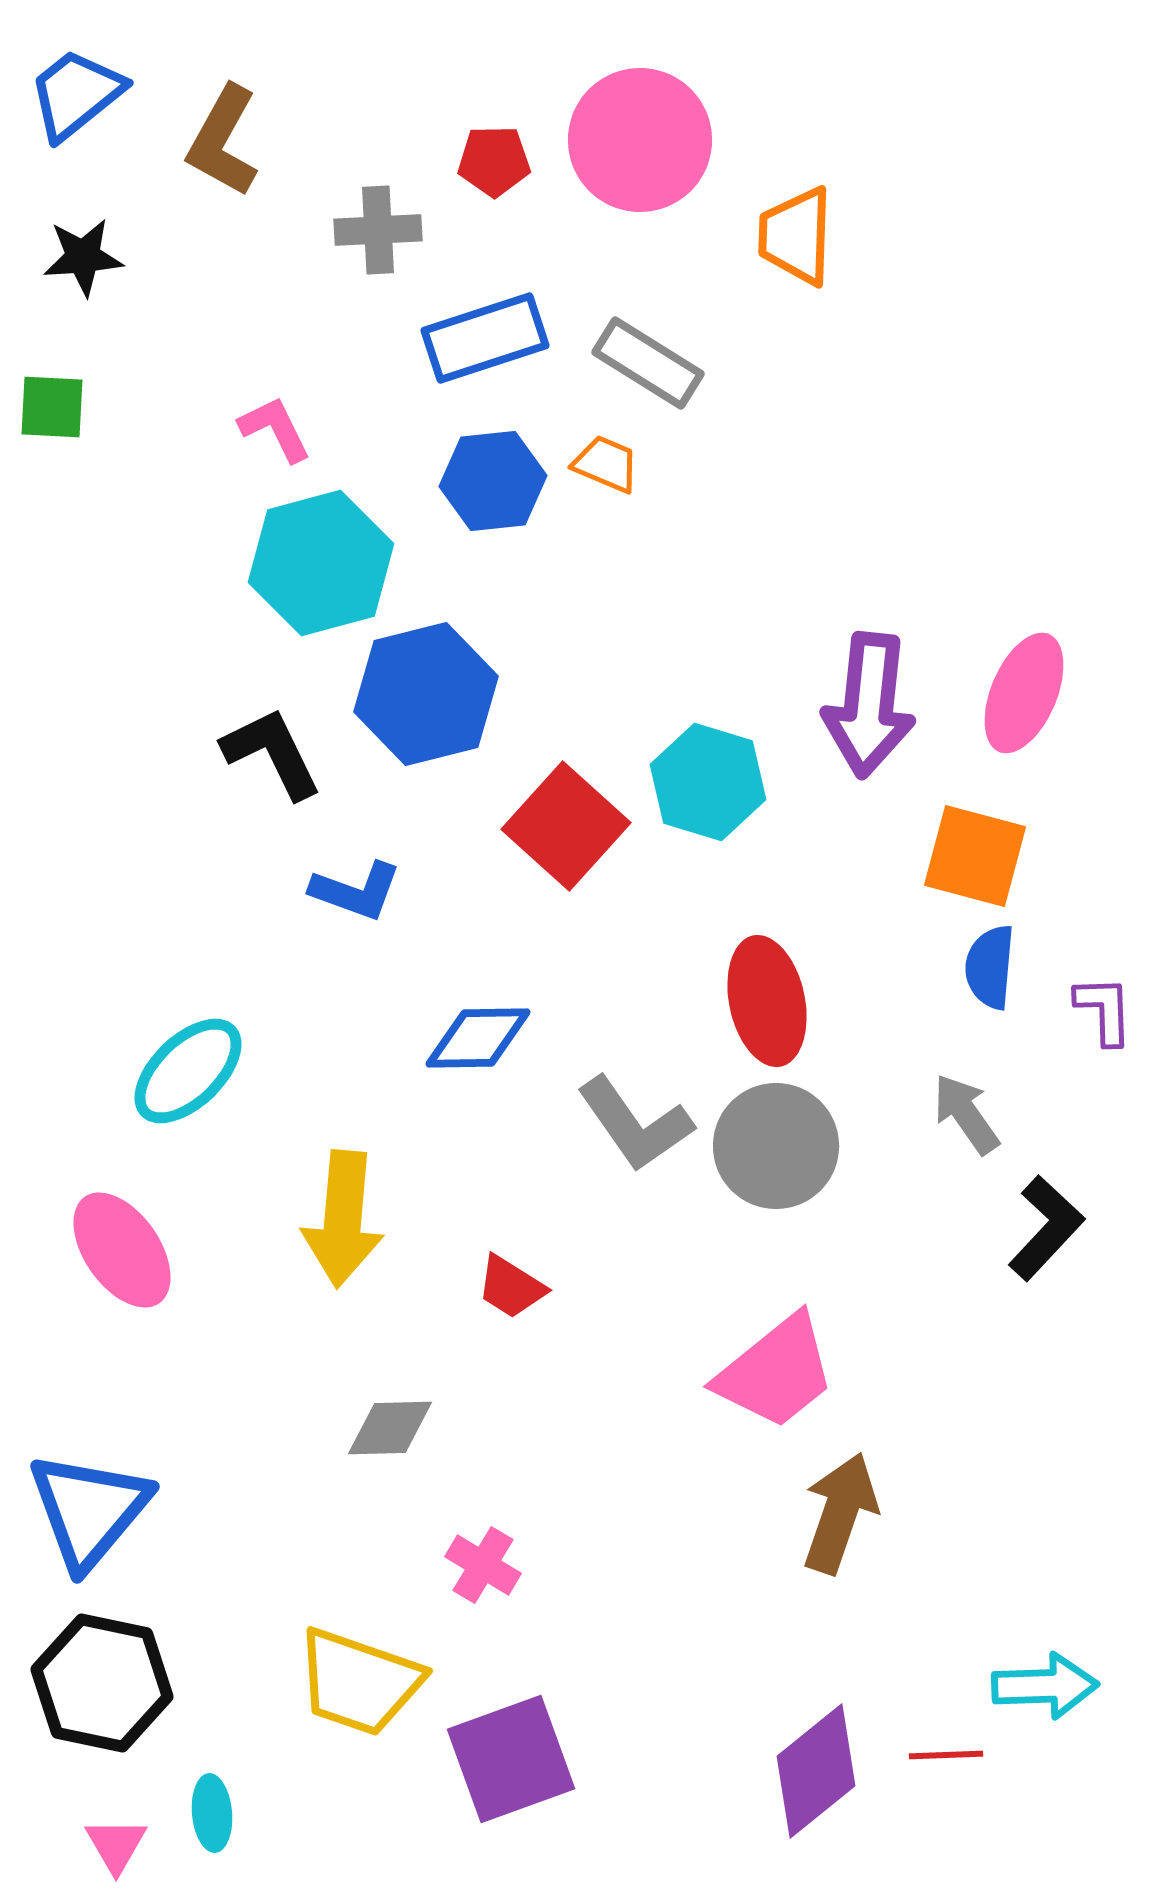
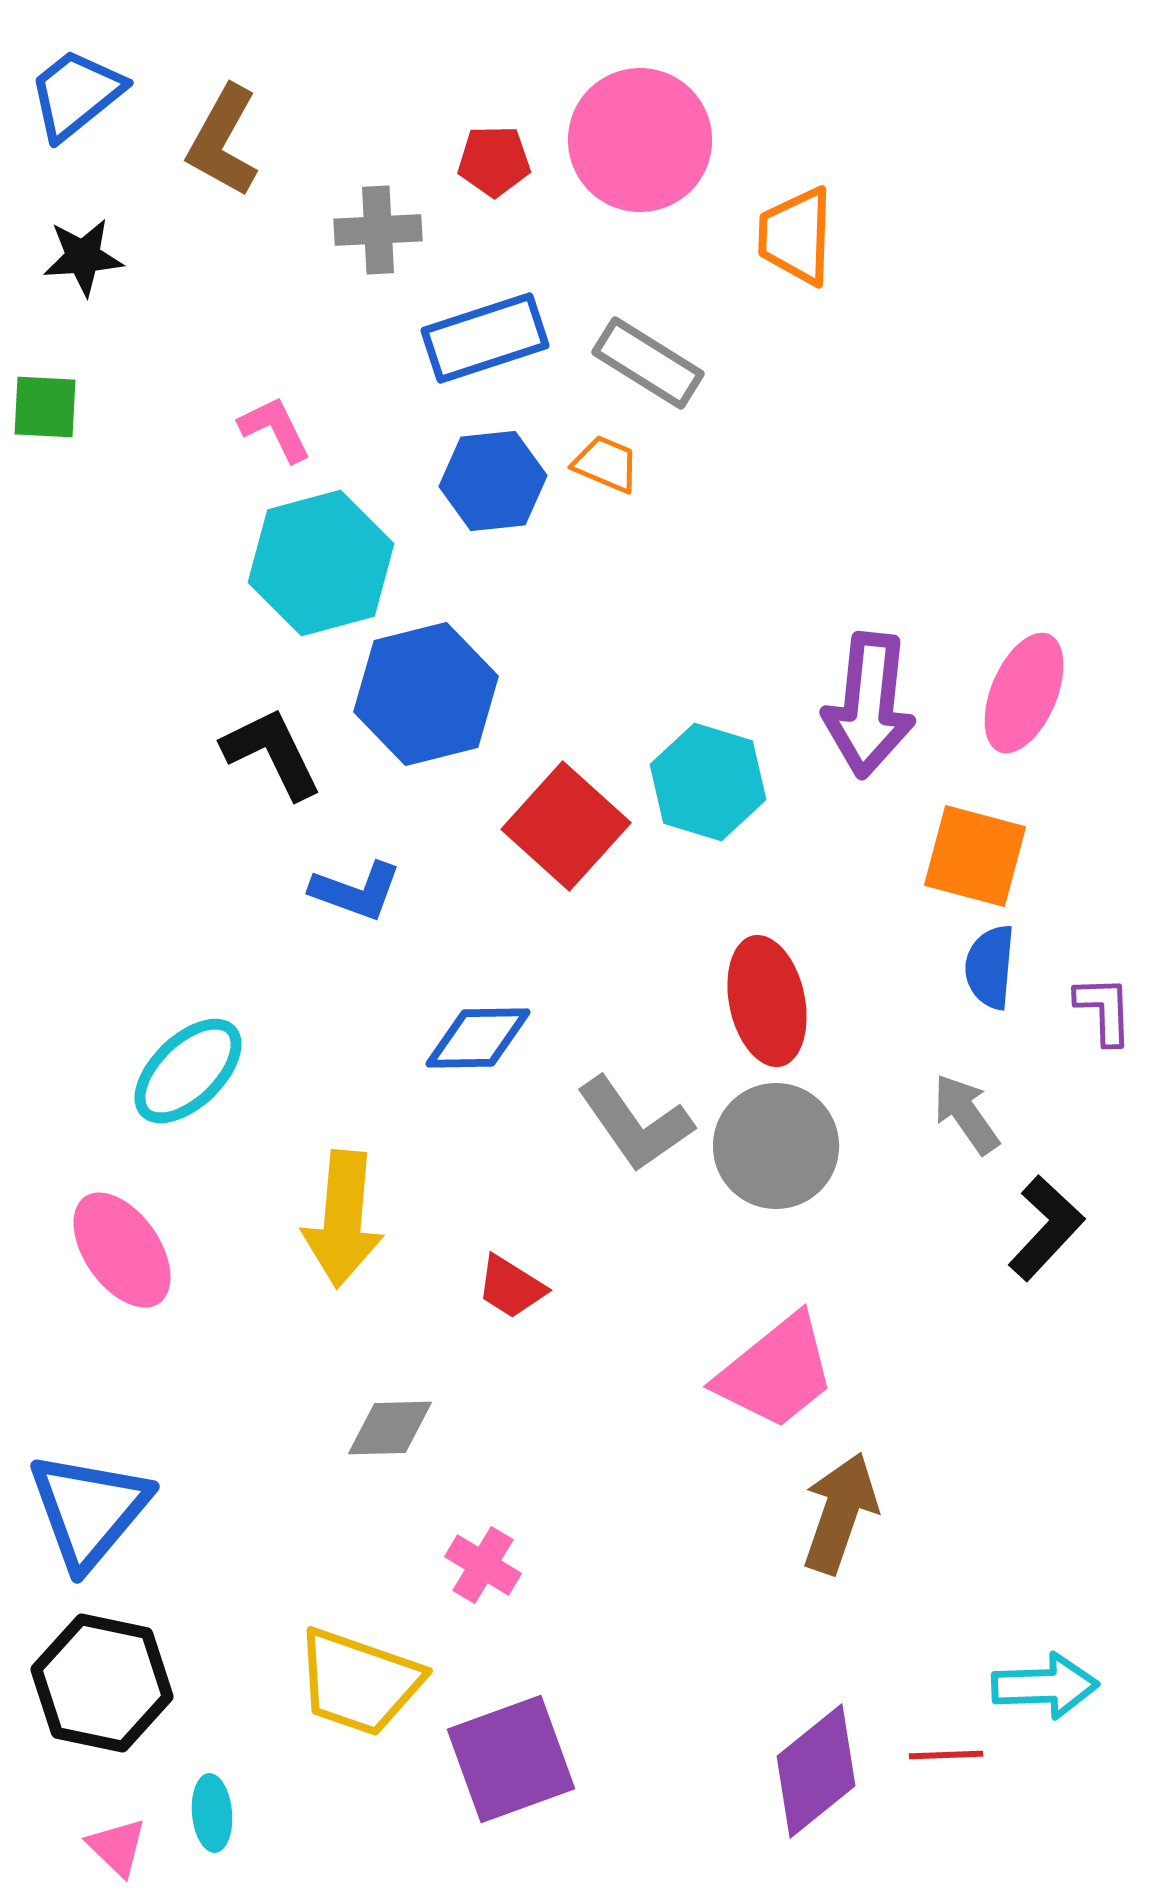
green square at (52, 407): moved 7 px left
pink triangle at (116, 1845): moved 1 px right, 2 px down; rotated 16 degrees counterclockwise
